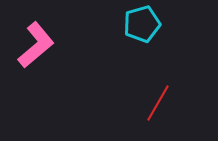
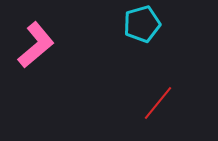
red line: rotated 9 degrees clockwise
